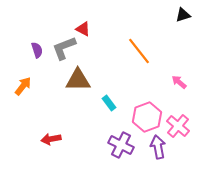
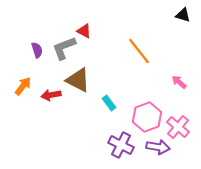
black triangle: rotated 35 degrees clockwise
red triangle: moved 1 px right, 2 px down
brown triangle: rotated 28 degrees clockwise
pink cross: moved 1 px down
red arrow: moved 44 px up
purple arrow: rotated 110 degrees clockwise
